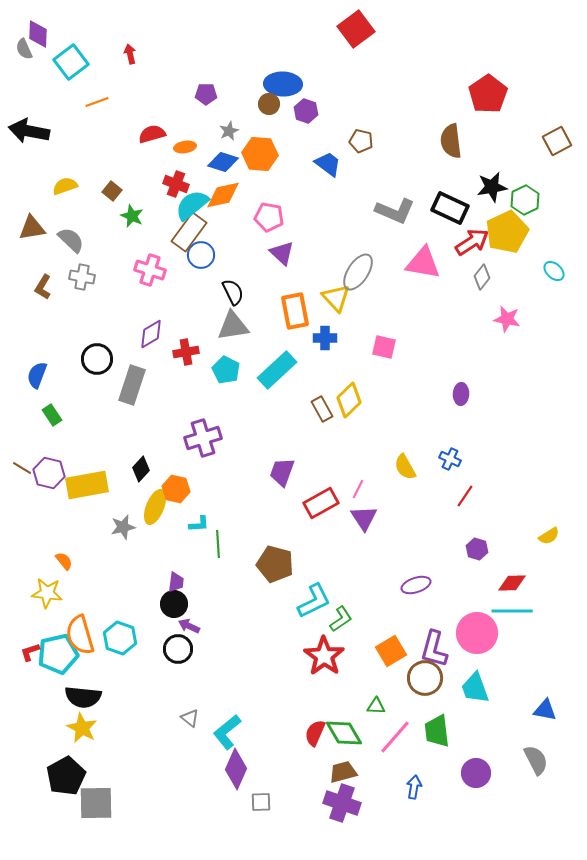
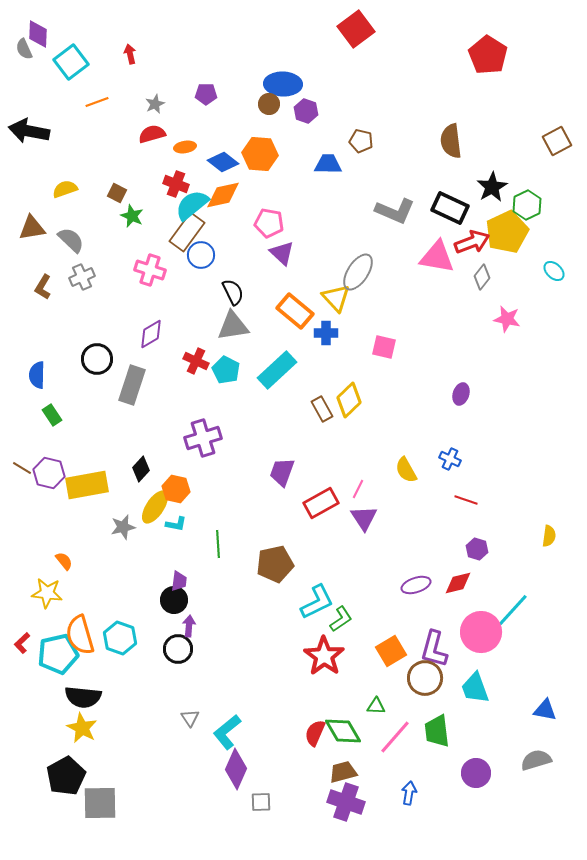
red pentagon at (488, 94): moved 39 px up; rotated 6 degrees counterclockwise
gray star at (229, 131): moved 74 px left, 27 px up
blue diamond at (223, 162): rotated 20 degrees clockwise
blue trapezoid at (328, 164): rotated 36 degrees counterclockwise
yellow semicircle at (65, 186): moved 3 px down
black star at (492, 187): rotated 20 degrees counterclockwise
brown square at (112, 191): moved 5 px right, 2 px down; rotated 12 degrees counterclockwise
green hexagon at (525, 200): moved 2 px right, 5 px down
pink pentagon at (269, 217): moved 6 px down
brown rectangle at (189, 232): moved 2 px left
red arrow at (472, 242): rotated 12 degrees clockwise
pink triangle at (423, 263): moved 14 px right, 6 px up
gray cross at (82, 277): rotated 35 degrees counterclockwise
orange rectangle at (295, 311): rotated 39 degrees counterclockwise
blue cross at (325, 338): moved 1 px right, 5 px up
red cross at (186, 352): moved 10 px right, 9 px down; rotated 35 degrees clockwise
blue semicircle at (37, 375): rotated 20 degrees counterclockwise
purple ellipse at (461, 394): rotated 15 degrees clockwise
yellow semicircle at (405, 467): moved 1 px right, 3 px down
red line at (465, 496): moved 1 px right, 4 px down; rotated 75 degrees clockwise
yellow ellipse at (155, 507): rotated 12 degrees clockwise
cyan L-shape at (199, 524): moved 23 px left; rotated 15 degrees clockwise
yellow semicircle at (549, 536): rotated 50 degrees counterclockwise
brown pentagon at (275, 564): rotated 27 degrees counterclockwise
purple trapezoid at (176, 582): moved 3 px right, 1 px up
red diamond at (512, 583): moved 54 px left; rotated 12 degrees counterclockwise
cyan L-shape at (314, 601): moved 3 px right, 1 px down
black circle at (174, 604): moved 4 px up
cyan line at (512, 611): rotated 48 degrees counterclockwise
purple arrow at (189, 626): rotated 70 degrees clockwise
pink circle at (477, 633): moved 4 px right, 1 px up
red L-shape at (30, 652): moved 8 px left, 9 px up; rotated 25 degrees counterclockwise
gray triangle at (190, 718): rotated 18 degrees clockwise
green diamond at (344, 733): moved 1 px left, 2 px up
gray semicircle at (536, 760): rotated 80 degrees counterclockwise
blue arrow at (414, 787): moved 5 px left, 6 px down
gray square at (96, 803): moved 4 px right
purple cross at (342, 803): moved 4 px right, 1 px up
